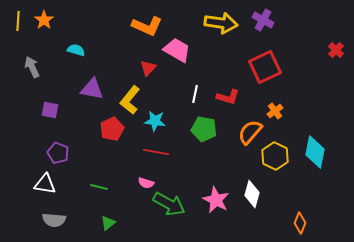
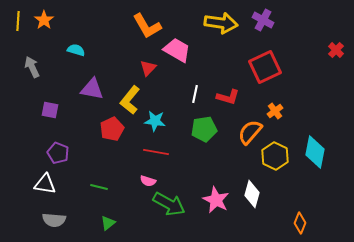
orange L-shape: rotated 36 degrees clockwise
green pentagon: rotated 20 degrees counterclockwise
pink semicircle: moved 2 px right, 2 px up
